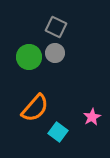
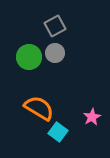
gray square: moved 1 px left, 1 px up; rotated 35 degrees clockwise
orange semicircle: moved 4 px right; rotated 100 degrees counterclockwise
